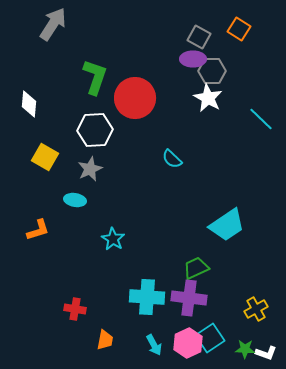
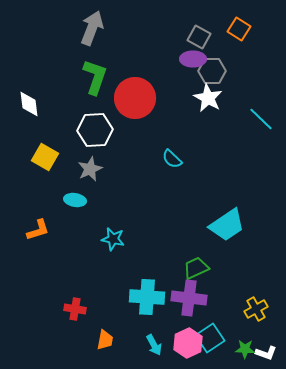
gray arrow: moved 39 px right, 4 px down; rotated 12 degrees counterclockwise
white diamond: rotated 12 degrees counterclockwise
cyan star: rotated 20 degrees counterclockwise
